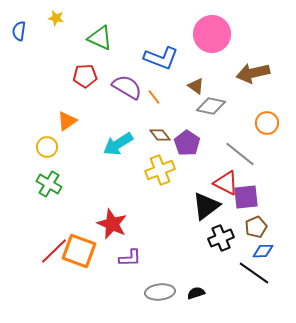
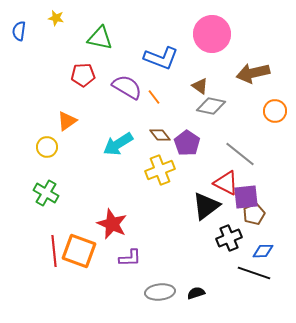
green triangle: rotated 12 degrees counterclockwise
red pentagon: moved 2 px left, 1 px up
brown triangle: moved 4 px right
orange circle: moved 8 px right, 12 px up
green cross: moved 3 px left, 9 px down
brown pentagon: moved 2 px left, 13 px up
black cross: moved 8 px right
red line: rotated 52 degrees counterclockwise
black line: rotated 16 degrees counterclockwise
